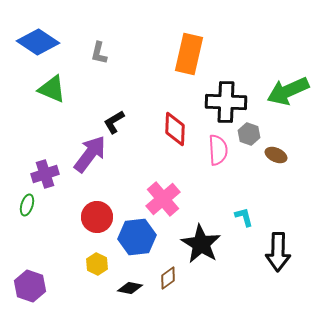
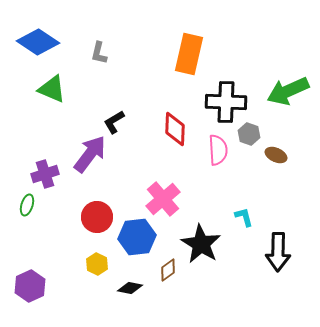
brown diamond: moved 8 px up
purple hexagon: rotated 16 degrees clockwise
